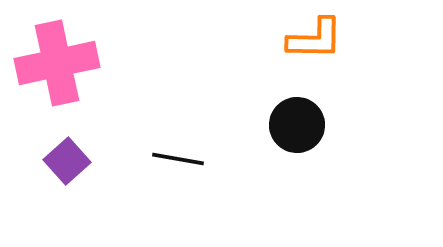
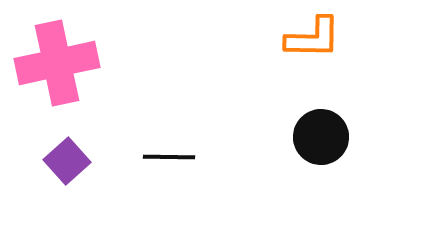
orange L-shape: moved 2 px left, 1 px up
black circle: moved 24 px right, 12 px down
black line: moved 9 px left, 2 px up; rotated 9 degrees counterclockwise
